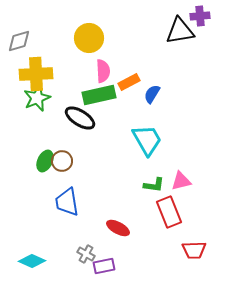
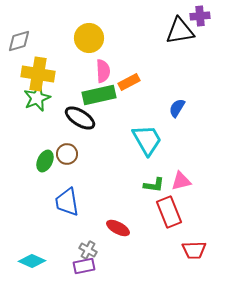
yellow cross: moved 2 px right; rotated 12 degrees clockwise
blue semicircle: moved 25 px right, 14 px down
brown circle: moved 5 px right, 7 px up
gray cross: moved 2 px right, 4 px up
purple rectangle: moved 20 px left
